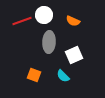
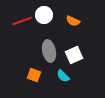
gray ellipse: moved 9 px down; rotated 15 degrees counterclockwise
